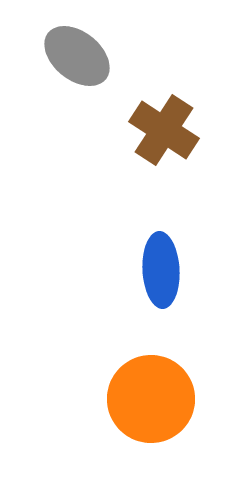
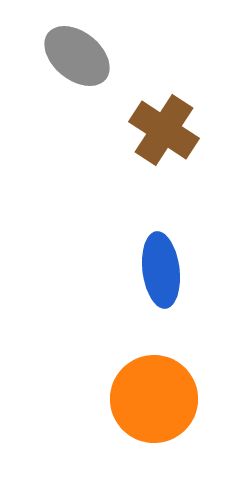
blue ellipse: rotated 4 degrees counterclockwise
orange circle: moved 3 px right
